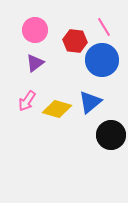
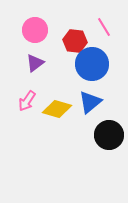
blue circle: moved 10 px left, 4 px down
black circle: moved 2 px left
